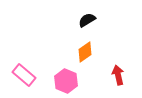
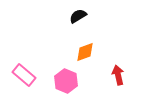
black semicircle: moved 9 px left, 4 px up
orange diamond: rotated 15 degrees clockwise
